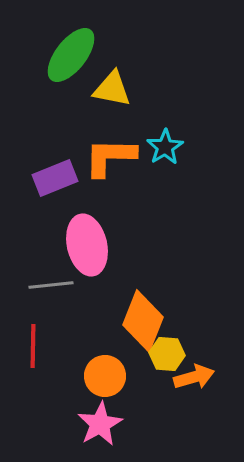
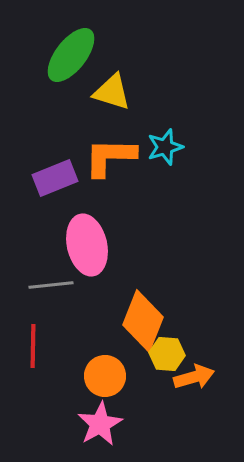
yellow triangle: moved 3 px down; rotated 6 degrees clockwise
cyan star: rotated 15 degrees clockwise
